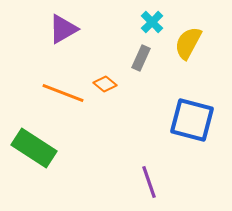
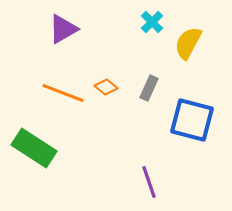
gray rectangle: moved 8 px right, 30 px down
orange diamond: moved 1 px right, 3 px down
